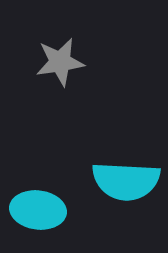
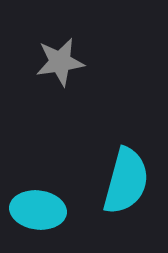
cyan semicircle: rotated 78 degrees counterclockwise
